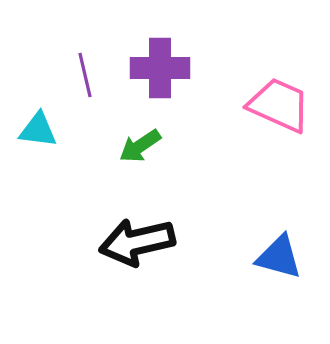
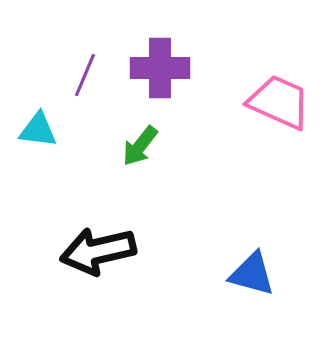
purple line: rotated 36 degrees clockwise
pink trapezoid: moved 3 px up
green arrow: rotated 18 degrees counterclockwise
black arrow: moved 39 px left, 9 px down
blue triangle: moved 27 px left, 17 px down
